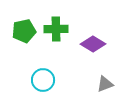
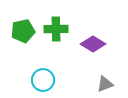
green pentagon: moved 1 px left
